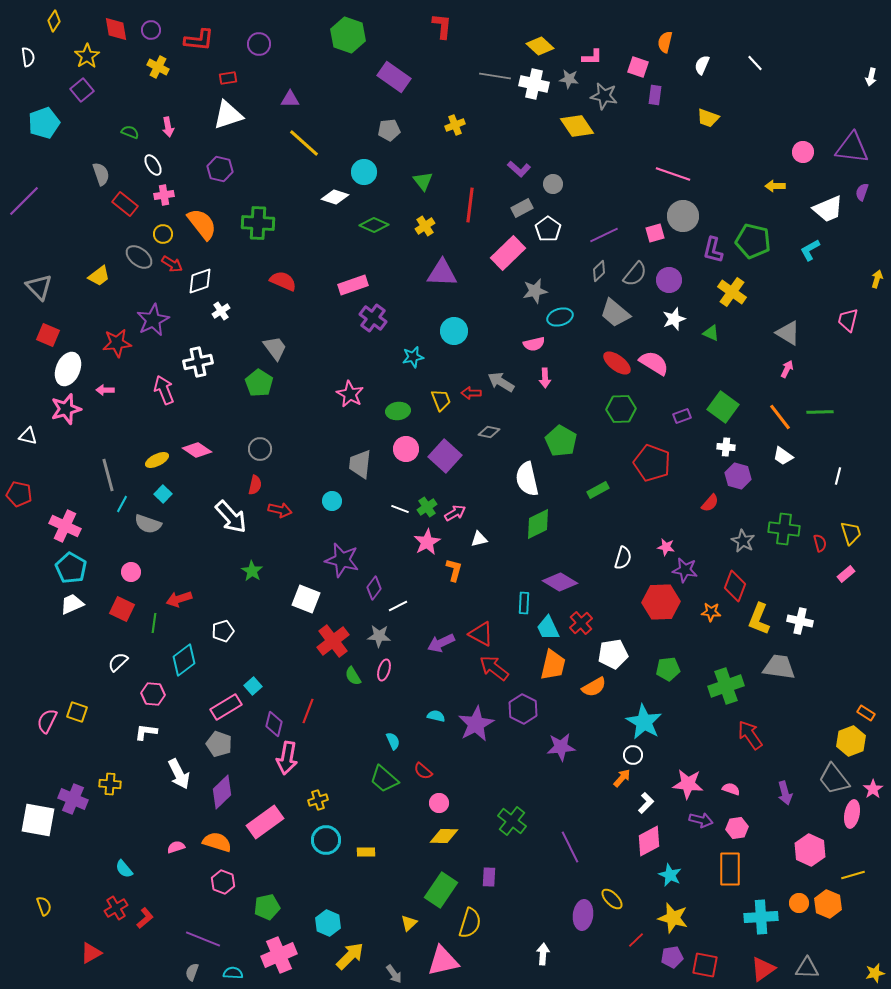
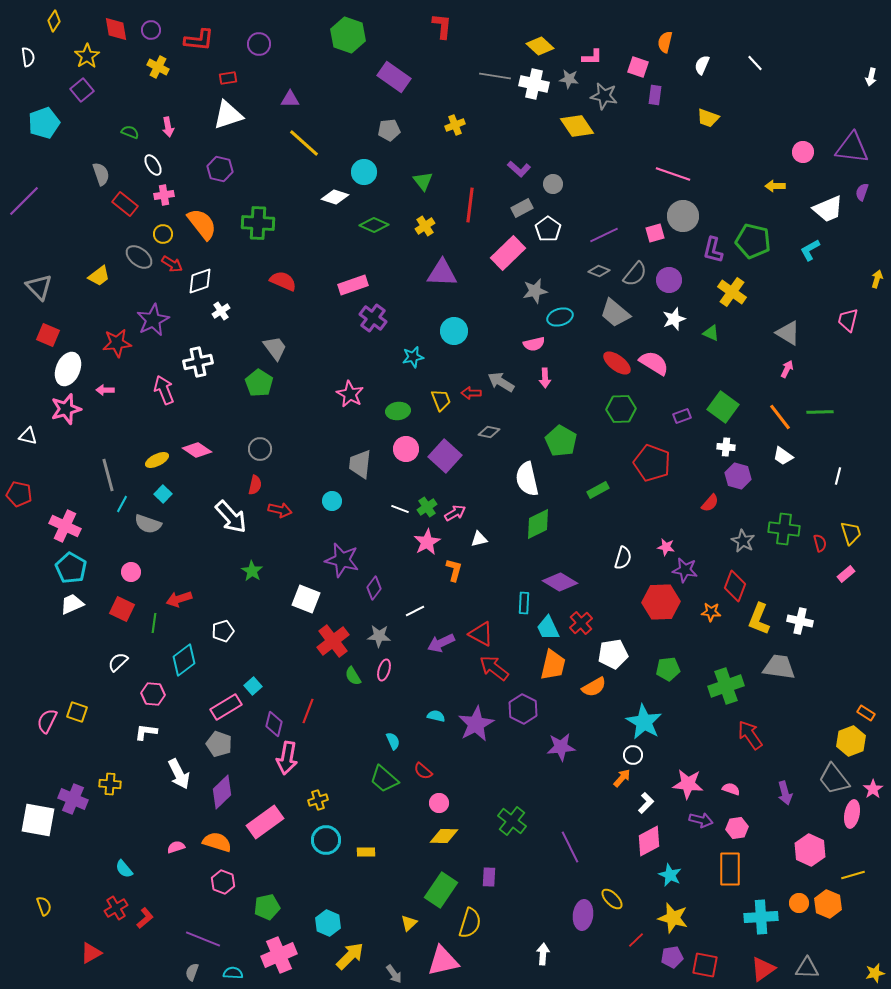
gray diamond at (599, 271): rotated 65 degrees clockwise
white line at (398, 606): moved 17 px right, 5 px down
